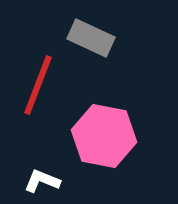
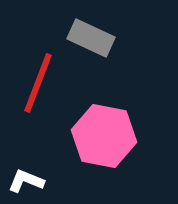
red line: moved 2 px up
white L-shape: moved 16 px left
